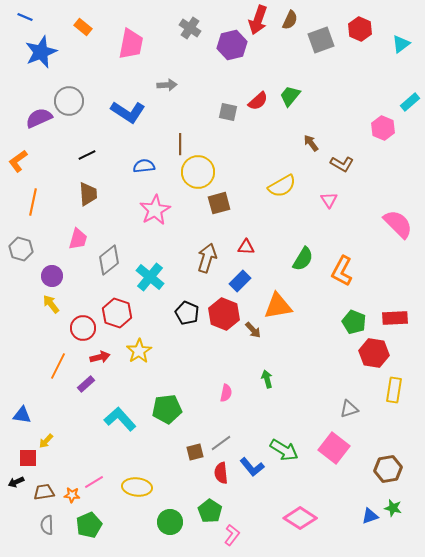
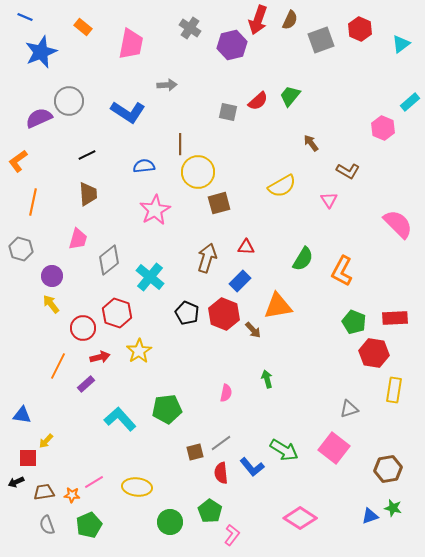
brown L-shape at (342, 164): moved 6 px right, 7 px down
gray semicircle at (47, 525): rotated 18 degrees counterclockwise
